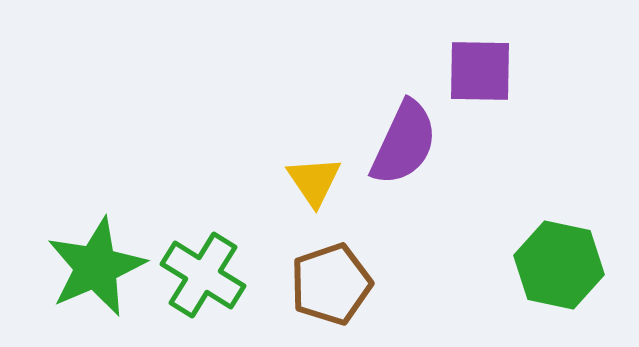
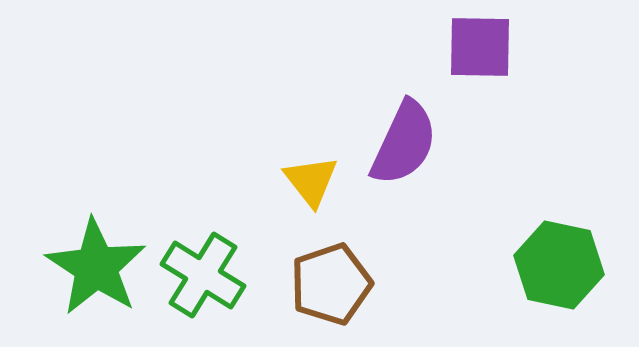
purple square: moved 24 px up
yellow triangle: moved 3 px left; rotated 4 degrees counterclockwise
green star: rotated 16 degrees counterclockwise
